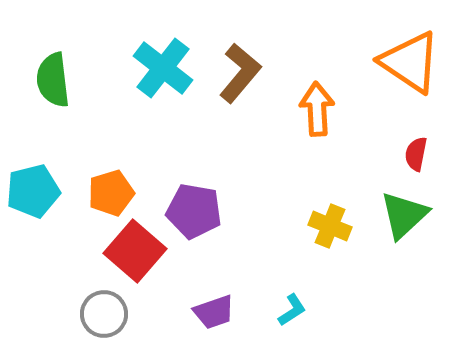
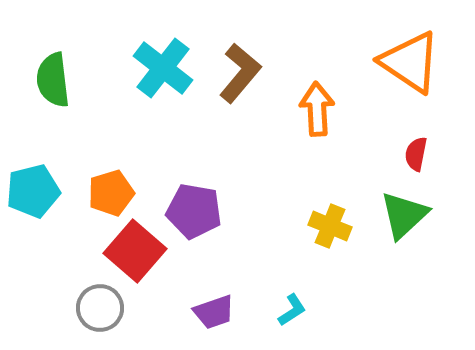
gray circle: moved 4 px left, 6 px up
